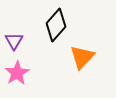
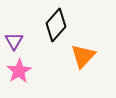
orange triangle: moved 1 px right, 1 px up
pink star: moved 2 px right, 2 px up
